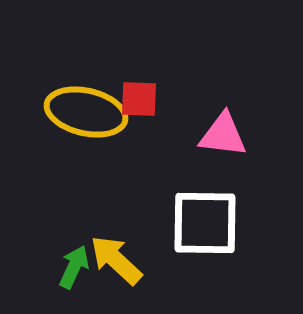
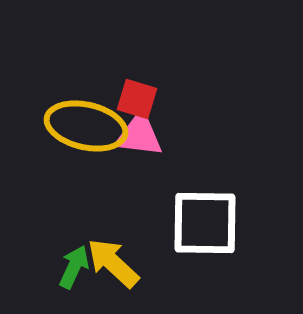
red square: moved 2 px left; rotated 15 degrees clockwise
yellow ellipse: moved 14 px down
pink triangle: moved 84 px left
yellow arrow: moved 3 px left, 3 px down
